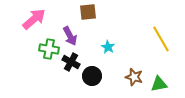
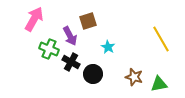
brown square: moved 9 px down; rotated 12 degrees counterclockwise
pink arrow: rotated 20 degrees counterclockwise
green cross: rotated 12 degrees clockwise
black circle: moved 1 px right, 2 px up
